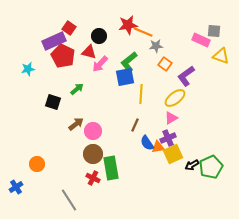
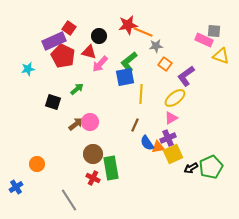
pink rectangle: moved 3 px right
pink circle: moved 3 px left, 9 px up
black arrow: moved 1 px left, 3 px down
